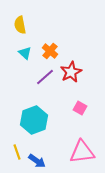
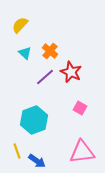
yellow semicircle: rotated 54 degrees clockwise
red star: rotated 20 degrees counterclockwise
yellow line: moved 1 px up
